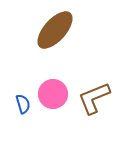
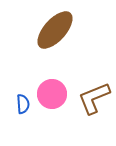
pink circle: moved 1 px left
blue semicircle: rotated 12 degrees clockwise
